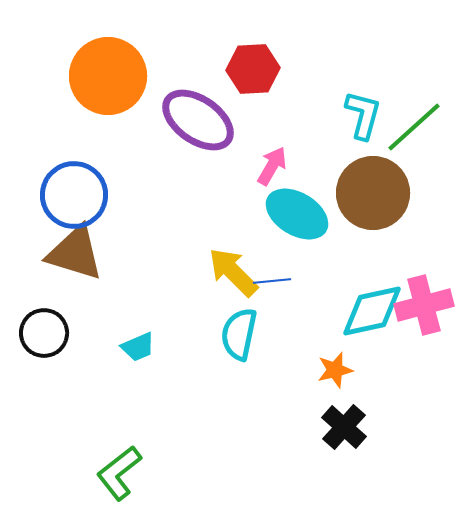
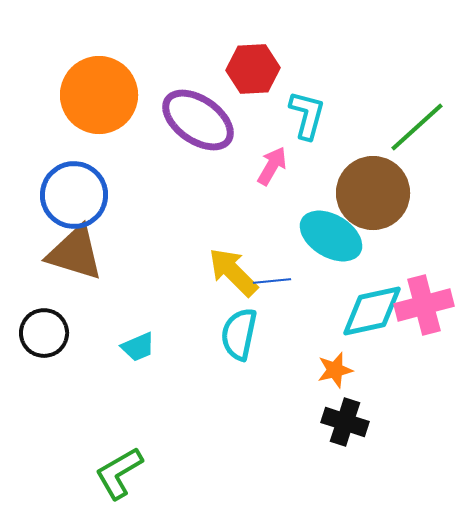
orange circle: moved 9 px left, 19 px down
cyan L-shape: moved 56 px left
green line: moved 3 px right
cyan ellipse: moved 34 px right, 22 px down
black cross: moved 1 px right, 5 px up; rotated 24 degrees counterclockwise
green L-shape: rotated 8 degrees clockwise
